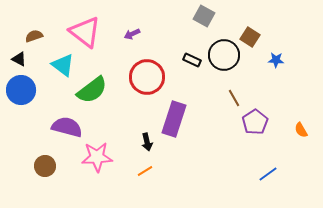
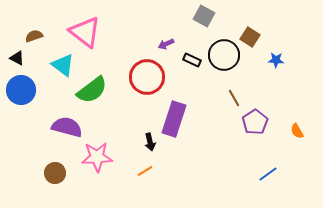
purple arrow: moved 34 px right, 10 px down
black triangle: moved 2 px left, 1 px up
orange semicircle: moved 4 px left, 1 px down
black arrow: moved 3 px right
brown circle: moved 10 px right, 7 px down
